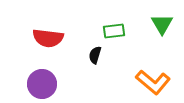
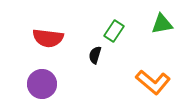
green triangle: rotated 50 degrees clockwise
green rectangle: rotated 50 degrees counterclockwise
